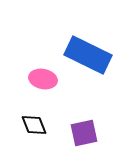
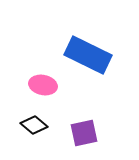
pink ellipse: moved 6 px down
black diamond: rotated 28 degrees counterclockwise
